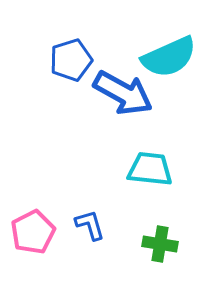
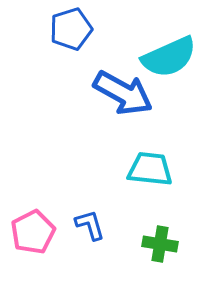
blue pentagon: moved 31 px up
